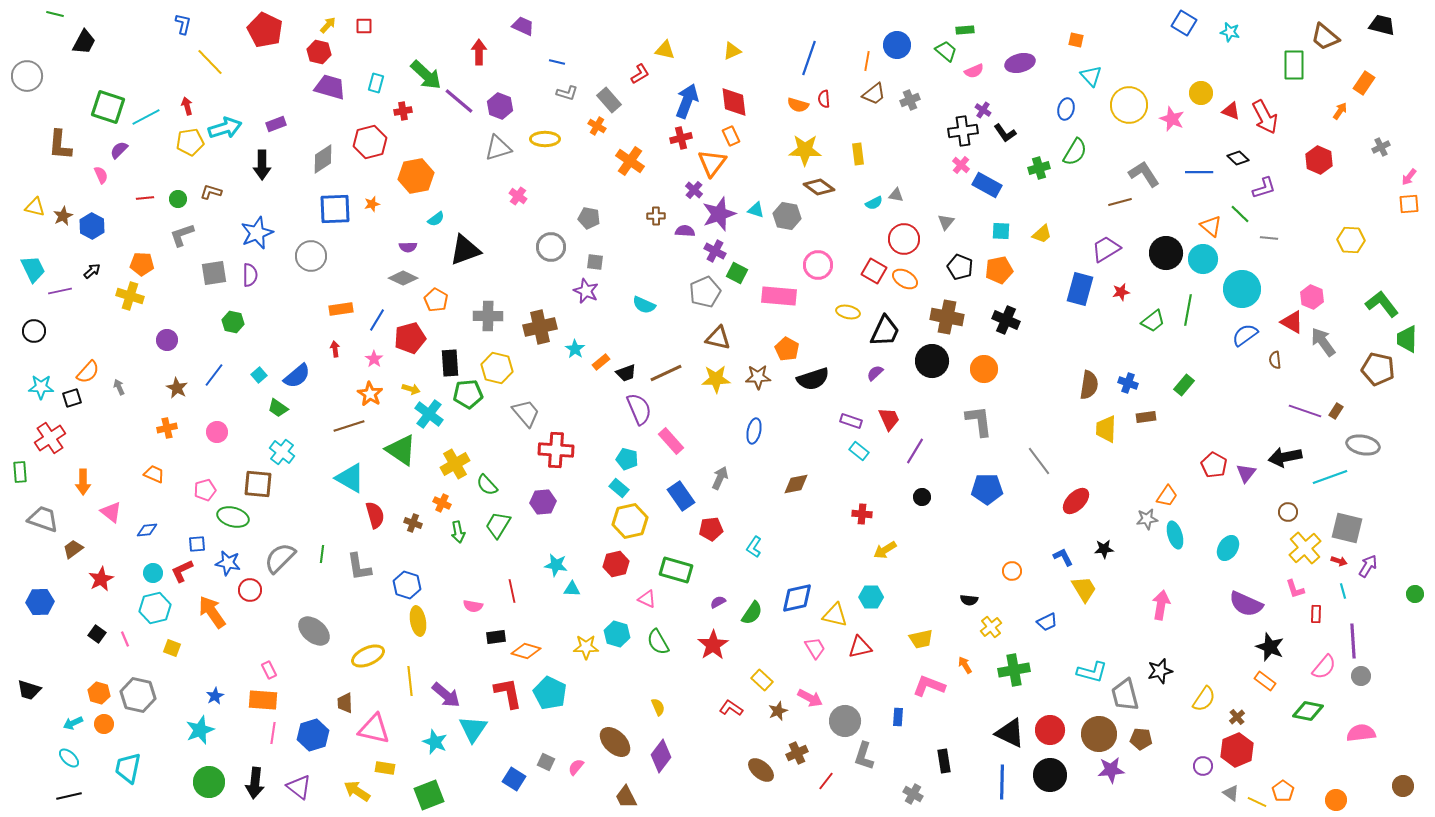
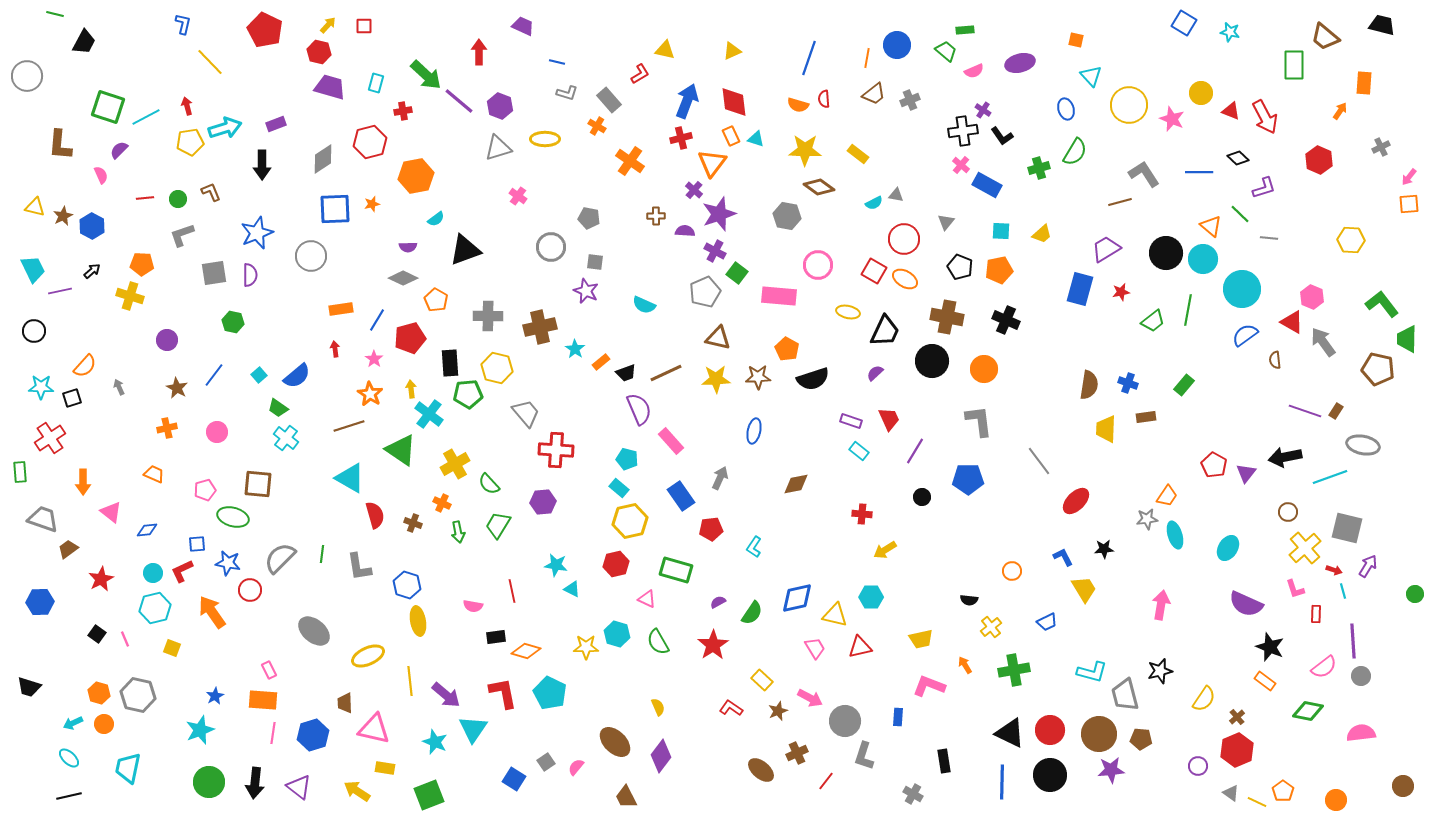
orange line at (867, 61): moved 3 px up
orange rectangle at (1364, 83): rotated 30 degrees counterclockwise
blue ellipse at (1066, 109): rotated 30 degrees counterclockwise
black L-shape at (1005, 133): moved 3 px left, 3 px down
yellow rectangle at (858, 154): rotated 45 degrees counterclockwise
brown L-shape at (211, 192): rotated 50 degrees clockwise
cyan triangle at (756, 210): moved 71 px up
green square at (737, 273): rotated 10 degrees clockwise
orange semicircle at (88, 372): moved 3 px left, 6 px up
yellow arrow at (411, 389): rotated 114 degrees counterclockwise
cyan cross at (282, 452): moved 4 px right, 14 px up
green semicircle at (487, 485): moved 2 px right, 1 px up
blue pentagon at (987, 489): moved 19 px left, 10 px up
brown trapezoid at (73, 549): moved 5 px left
red arrow at (1339, 561): moved 5 px left, 9 px down
cyan triangle at (572, 589): rotated 24 degrees clockwise
pink semicircle at (1324, 667): rotated 12 degrees clockwise
black trapezoid at (29, 690): moved 3 px up
red L-shape at (508, 693): moved 5 px left
gray square at (546, 762): rotated 30 degrees clockwise
purple circle at (1203, 766): moved 5 px left
